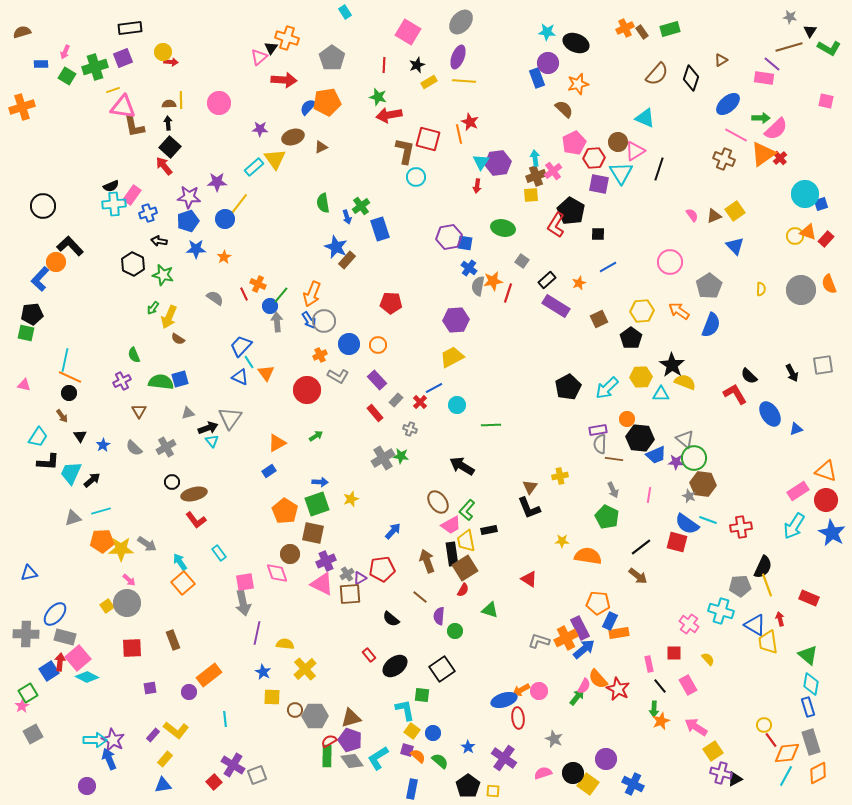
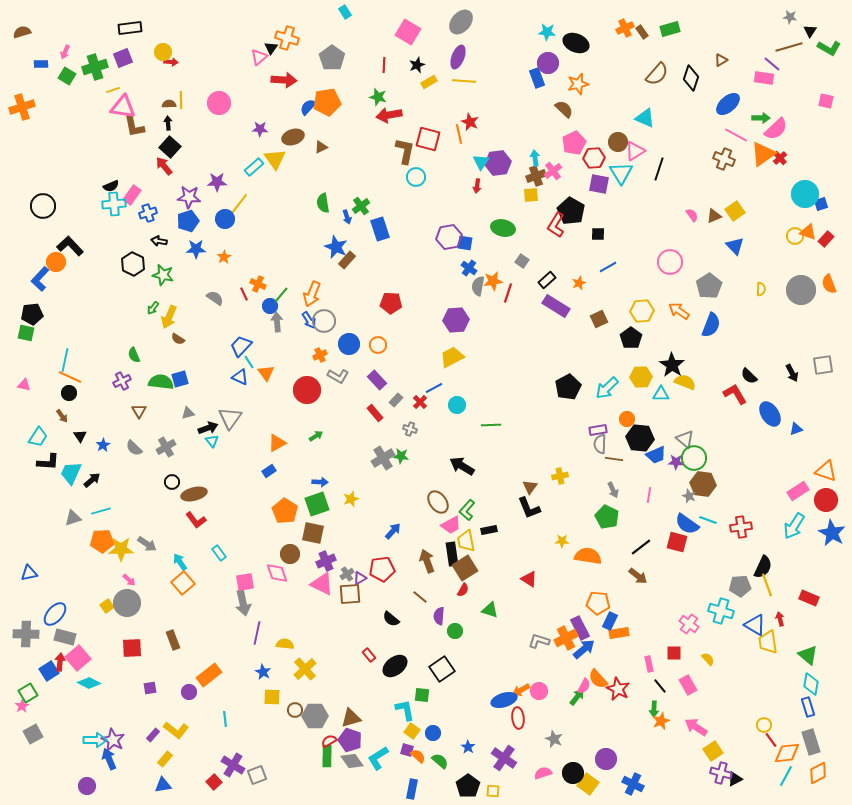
cyan diamond at (87, 677): moved 2 px right, 6 px down
